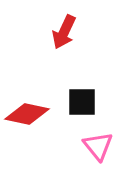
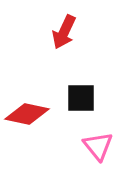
black square: moved 1 px left, 4 px up
